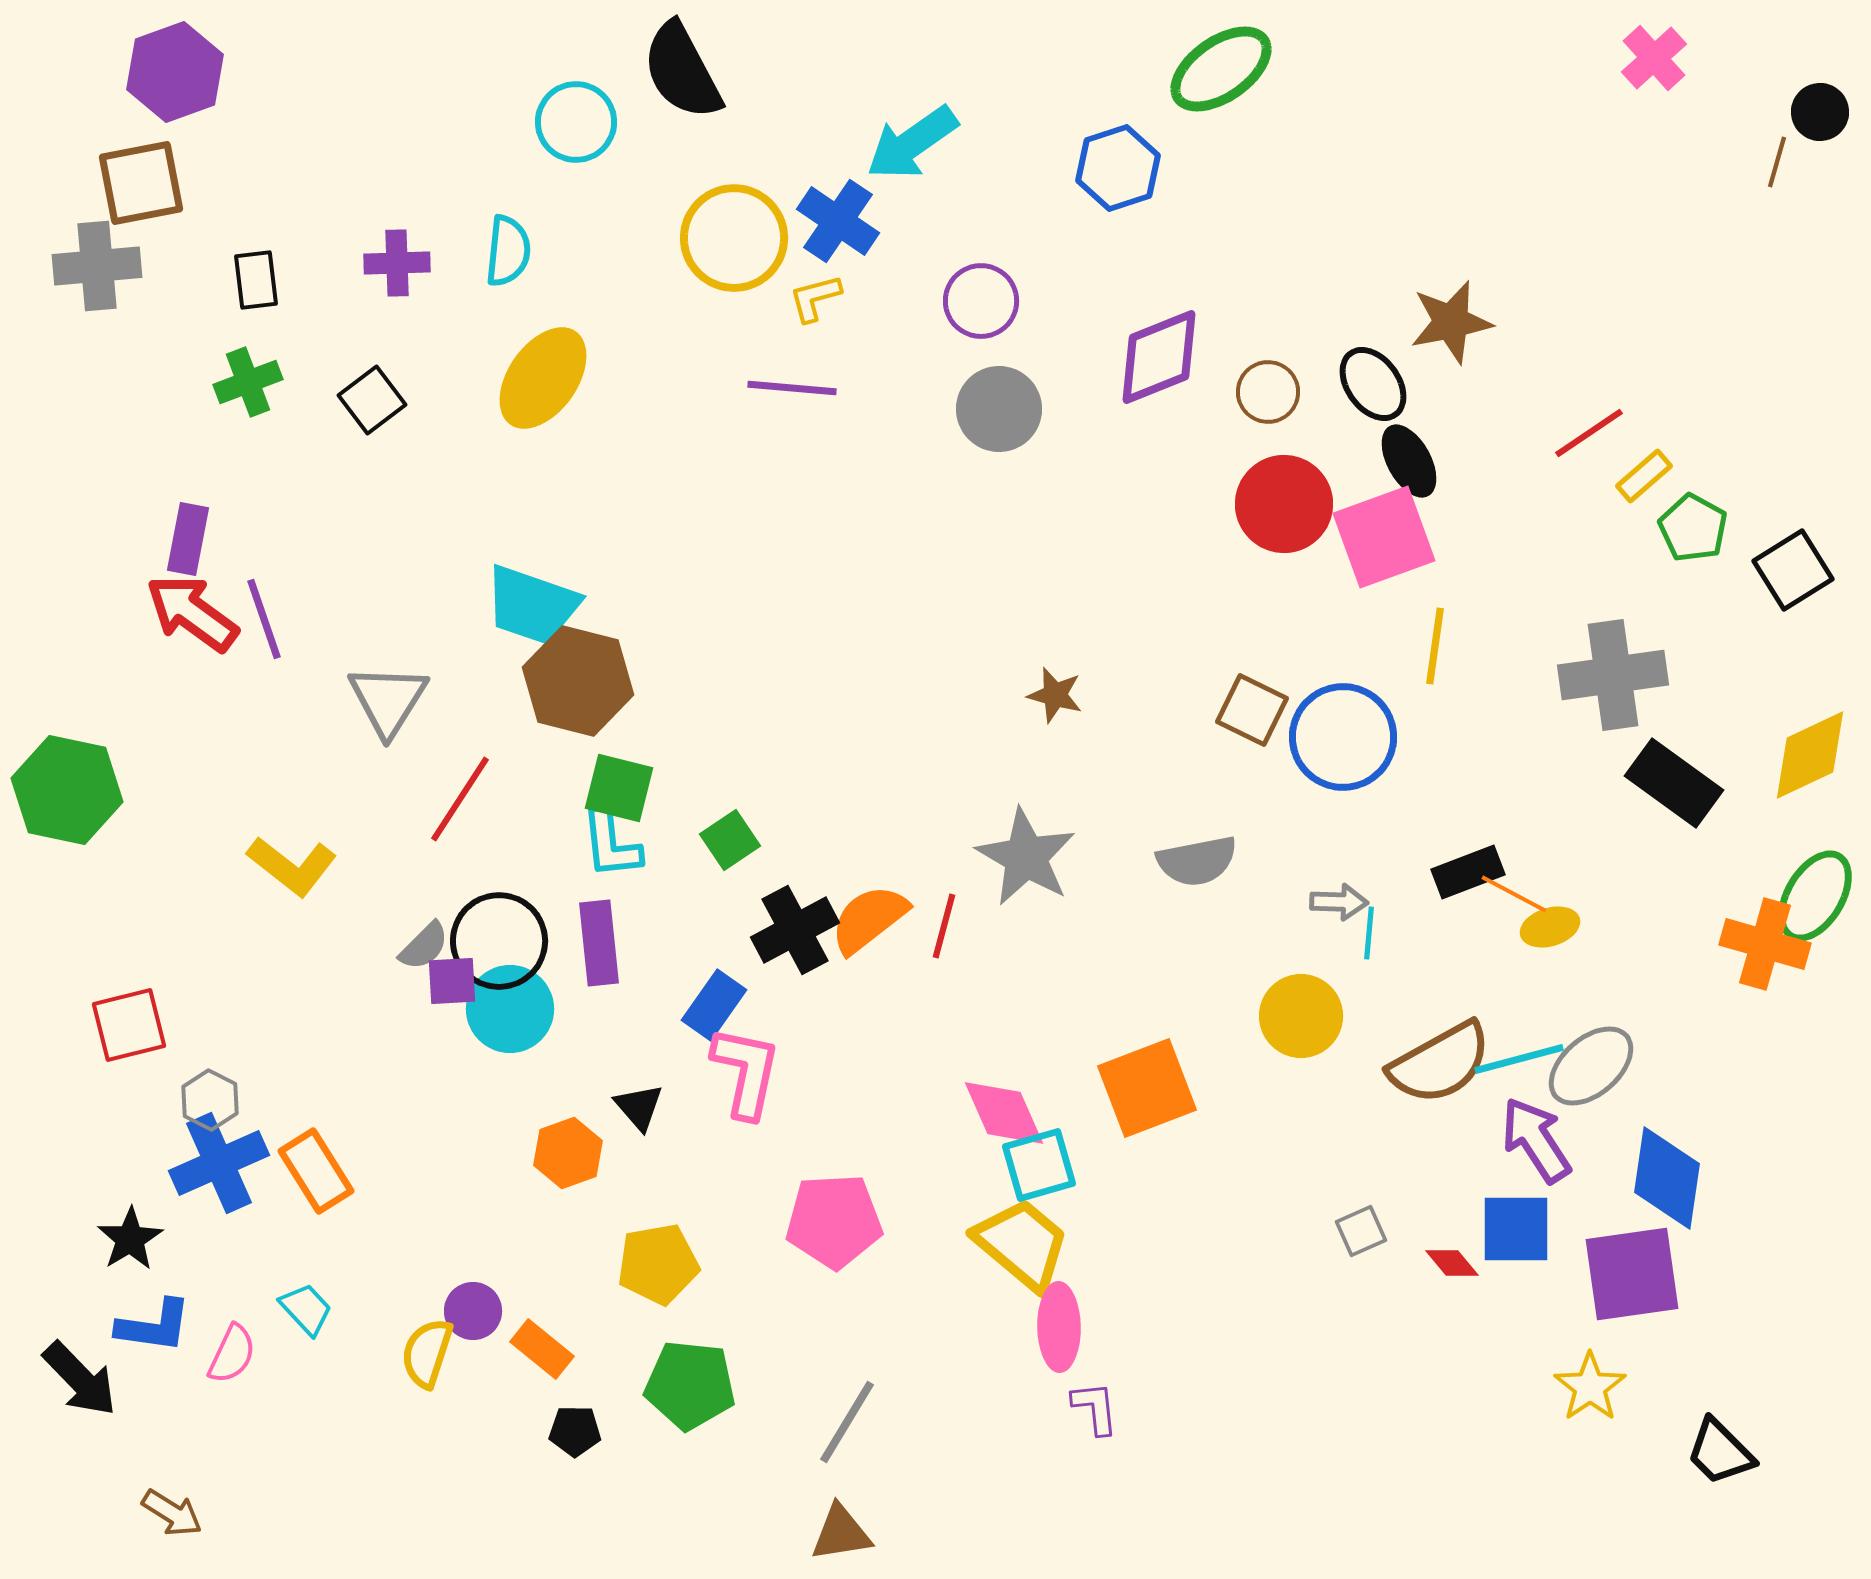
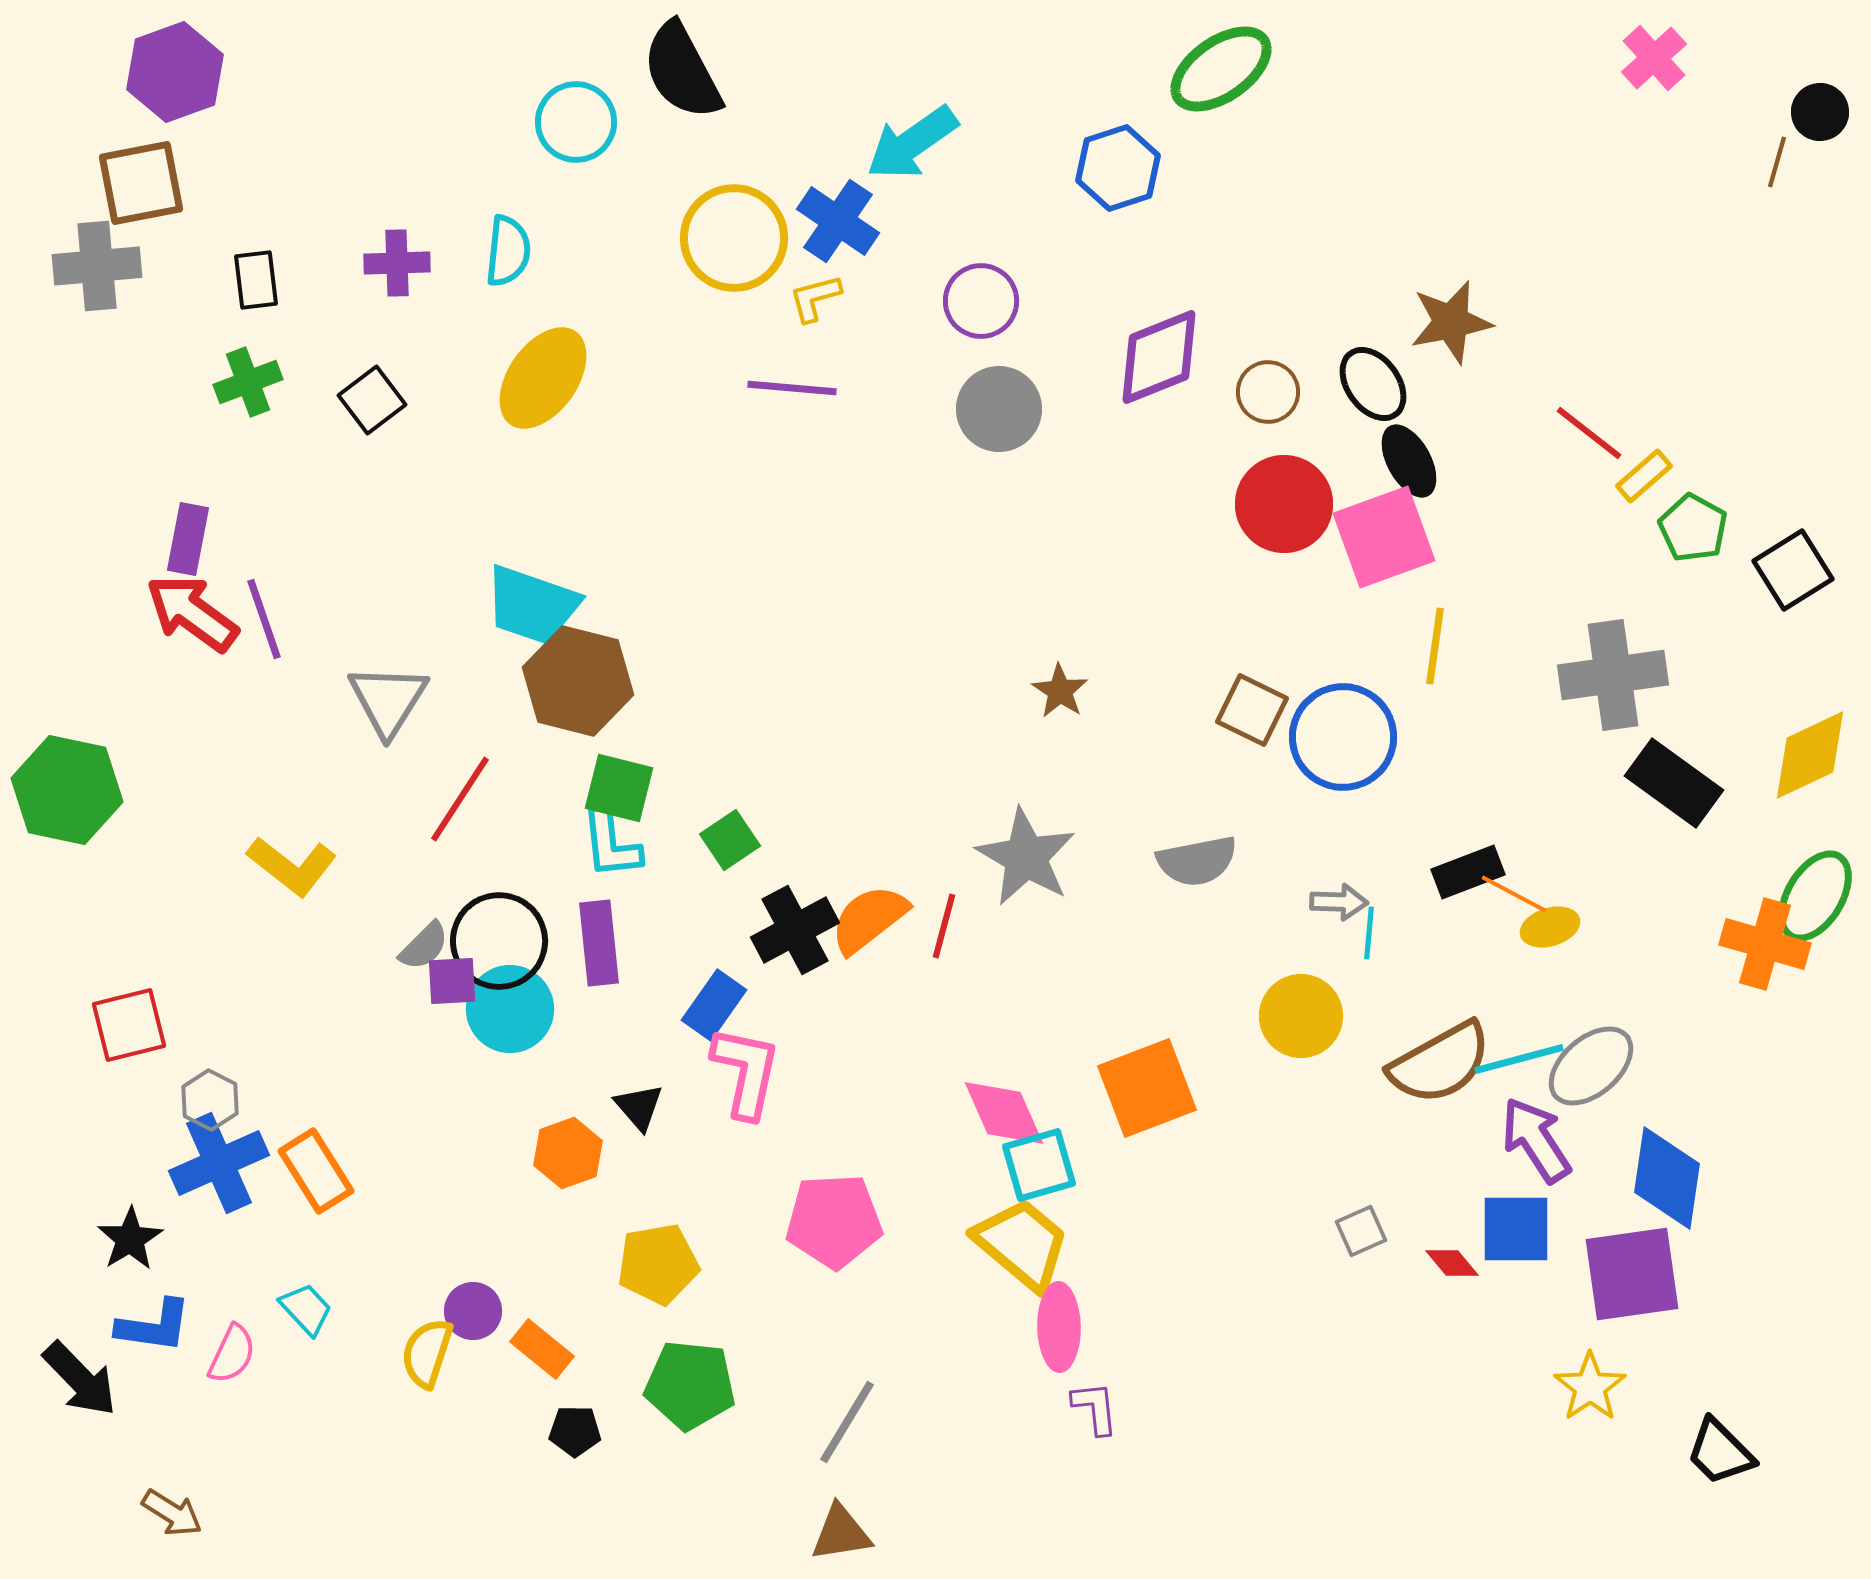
red line at (1589, 433): rotated 72 degrees clockwise
brown star at (1055, 695): moved 5 px right, 4 px up; rotated 18 degrees clockwise
